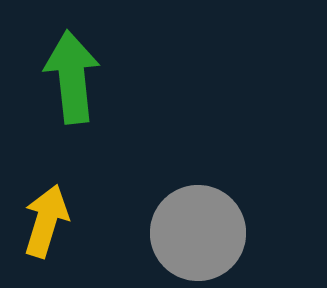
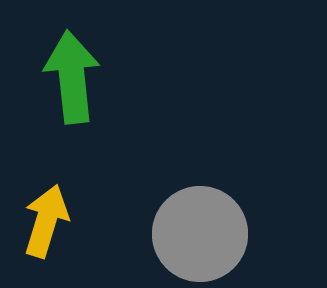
gray circle: moved 2 px right, 1 px down
